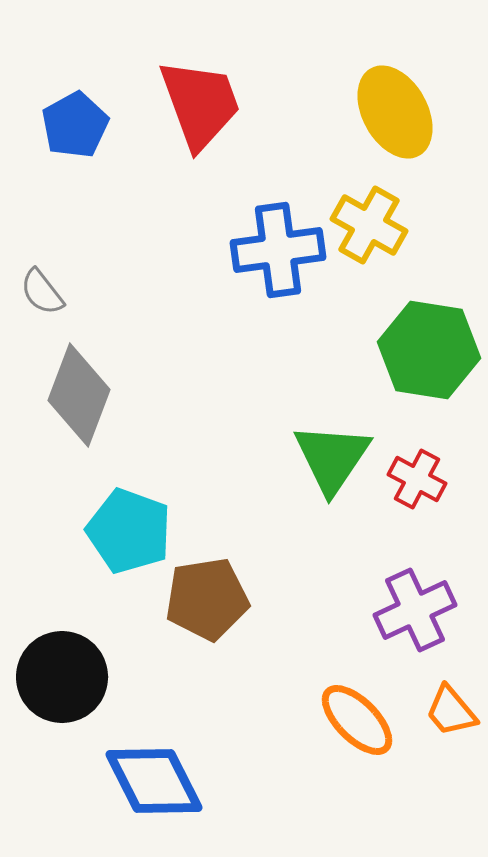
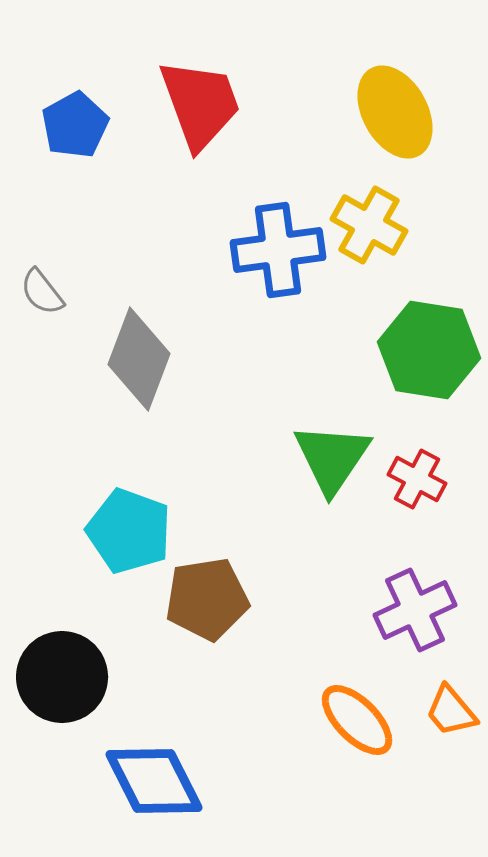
gray diamond: moved 60 px right, 36 px up
